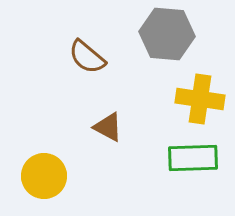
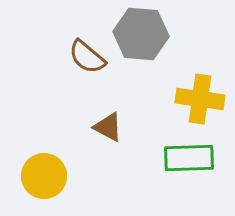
gray hexagon: moved 26 px left
green rectangle: moved 4 px left
